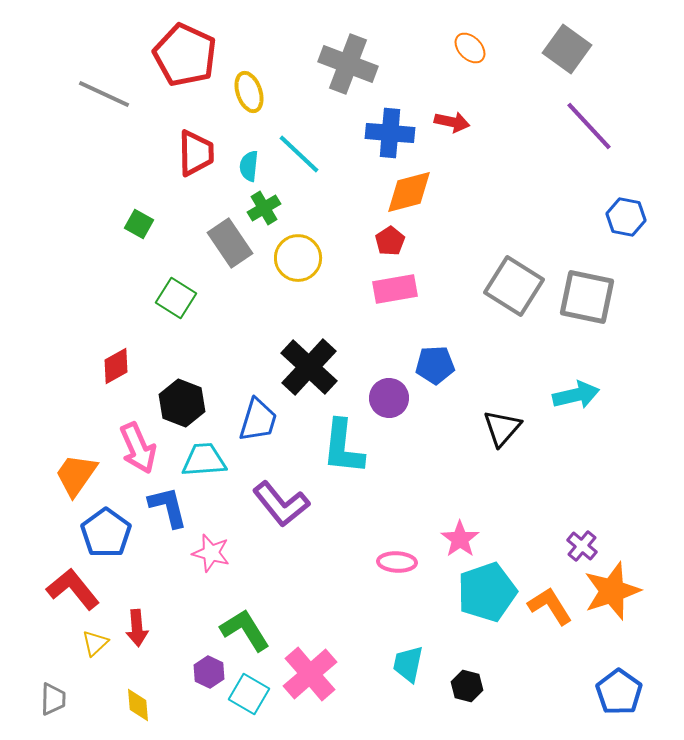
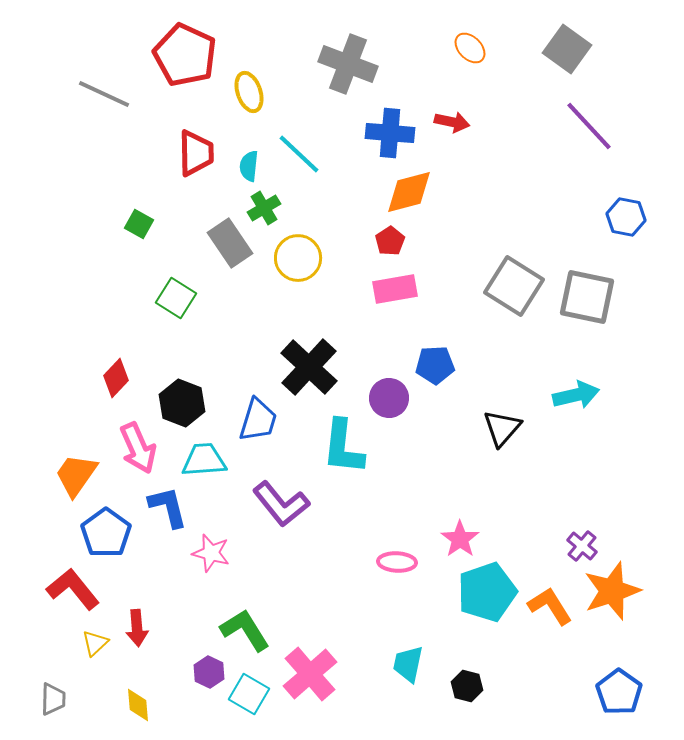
red diamond at (116, 366): moved 12 px down; rotated 18 degrees counterclockwise
